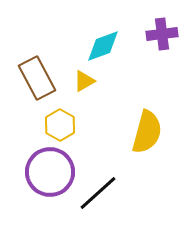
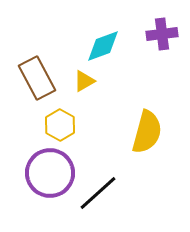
purple circle: moved 1 px down
